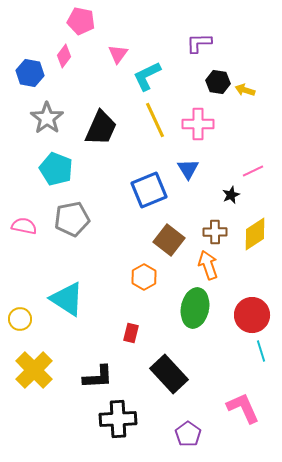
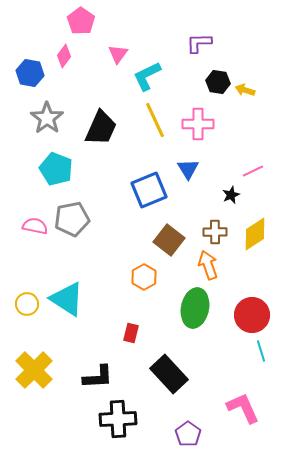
pink pentagon: rotated 24 degrees clockwise
pink semicircle: moved 11 px right
yellow circle: moved 7 px right, 15 px up
